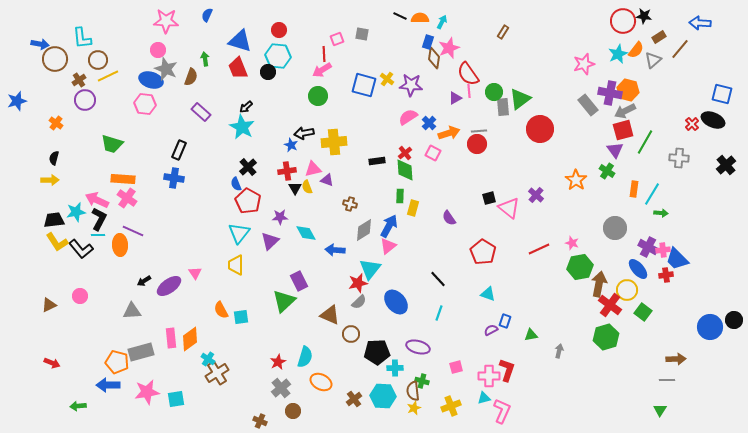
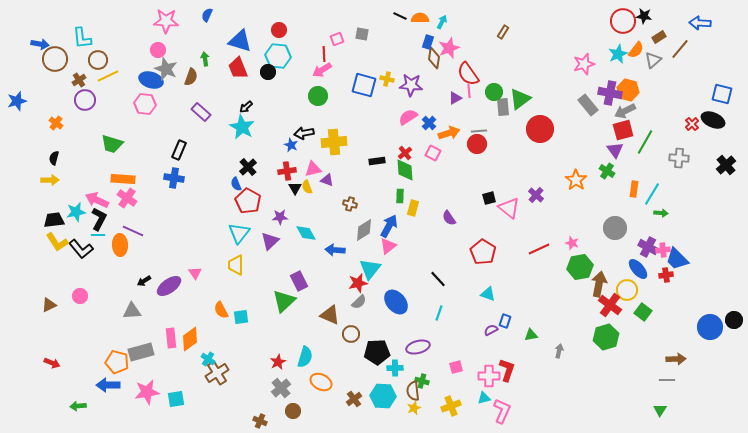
yellow cross at (387, 79): rotated 24 degrees counterclockwise
purple ellipse at (418, 347): rotated 30 degrees counterclockwise
